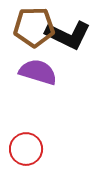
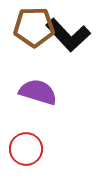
black L-shape: rotated 21 degrees clockwise
purple semicircle: moved 20 px down
